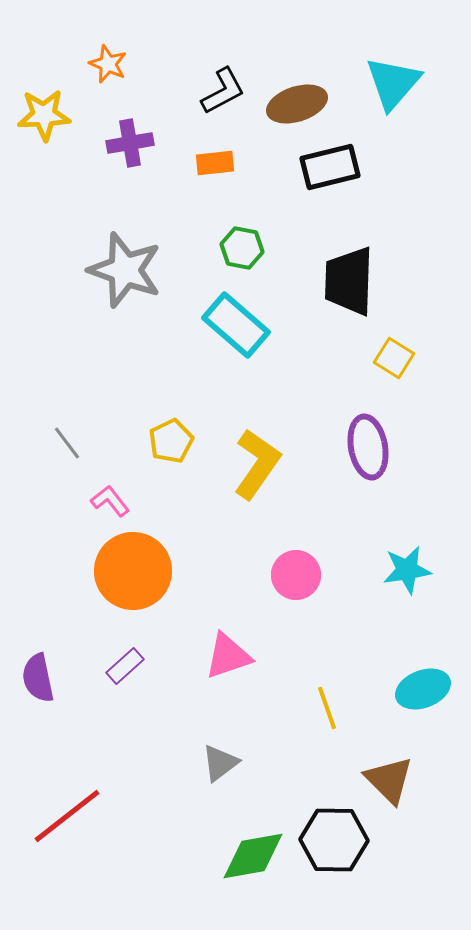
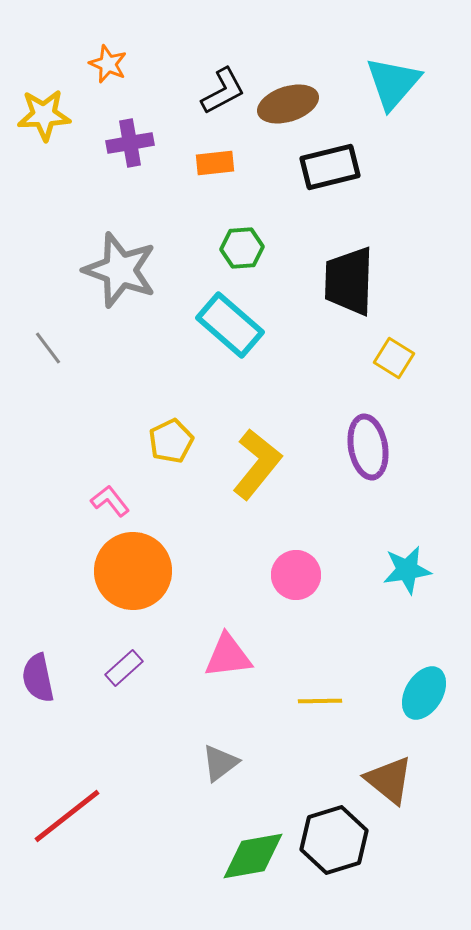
brown ellipse: moved 9 px left
green hexagon: rotated 15 degrees counterclockwise
gray star: moved 5 px left
cyan rectangle: moved 6 px left
gray line: moved 19 px left, 95 px up
yellow L-shape: rotated 4 degrees clockwise
pink triangle: rotated 12 degrees clockwise
purple rectangle: moved 1 px left, 2 px down
cyan ellipse: moved 1 px right, 4 px down; rotated 38 degrees counterclockwise
yellow line: moved 7 px left, 7 px up; rotated 72 degrees counterclockwise
brown triangle: rotated 6 degrees counterclockwise
black hexagon: rotated 18 degrees counterclockwise
